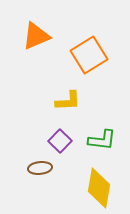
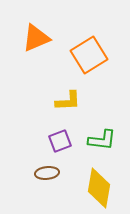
orange triangle: moved 2 px down
purple square: rotated 25 degrees clockwise
brown ellipse: moved 7 px right, 5 px down
